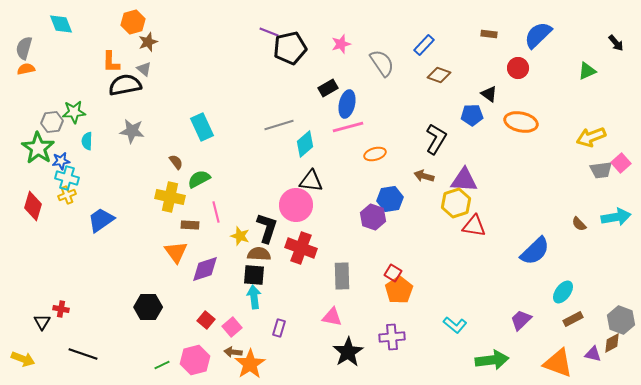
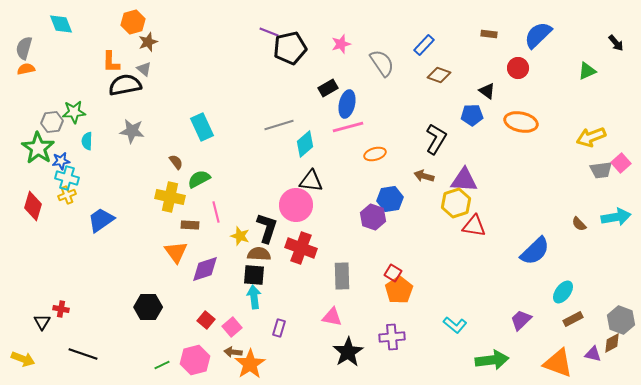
black triangle at (489, 94): moved 2 px left, 3 px up
